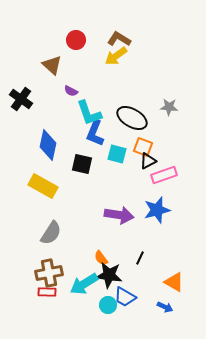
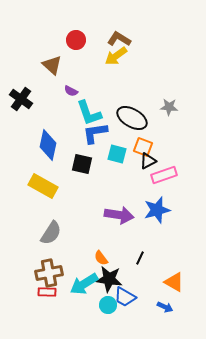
blue L-shape: rotated 60 degrees clockwise
black star: moved 4 px down
